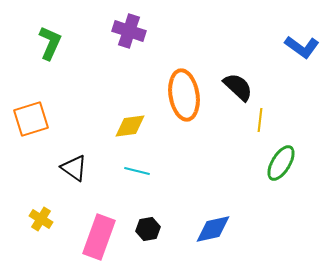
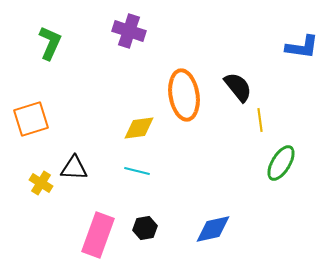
blue L-shape: rotated 28 degrees counterclockwise
black semicircle: rotated 8 degrees clockwise
yellow line: rotated 15 degrees counterclockwise
yellow diamond: moved 9 px right, 2 px down
black triangle: rotated 32 degrees counterclockwise
yellow cross: moved 36 px up
black hexagon: moved 3 px left, 1 px up
pink rectangle: moved 1 px left, 2 px up
